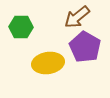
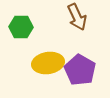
brown arrow: rotated 76 degrees counterclockwise
purple pentagon: moved 5 px left, 23 px down
